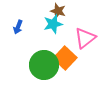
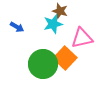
brown star: moved 2 px right
blue arrow: moved 1 px left; rotated 80 degrees counterclockwise
pink triangle: moved 3 px left; rotated 25 degrees clockwise
green circle: moved 1 px left, 1 px up
